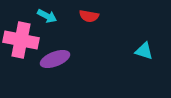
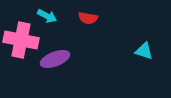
red semicircle: moved 1 px left, 2 px down
